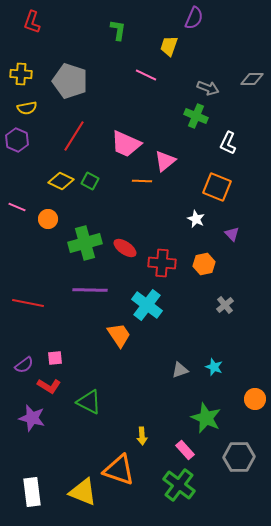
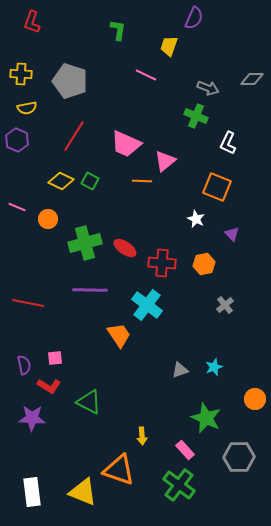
purple semicircle at (24, 365): rotated 66 degrees counterclockwise
cyan star at (214, 367): rotated 30 degrees clockwise
purple star at (32, 418): rotated 12 degrees counterclockwise
